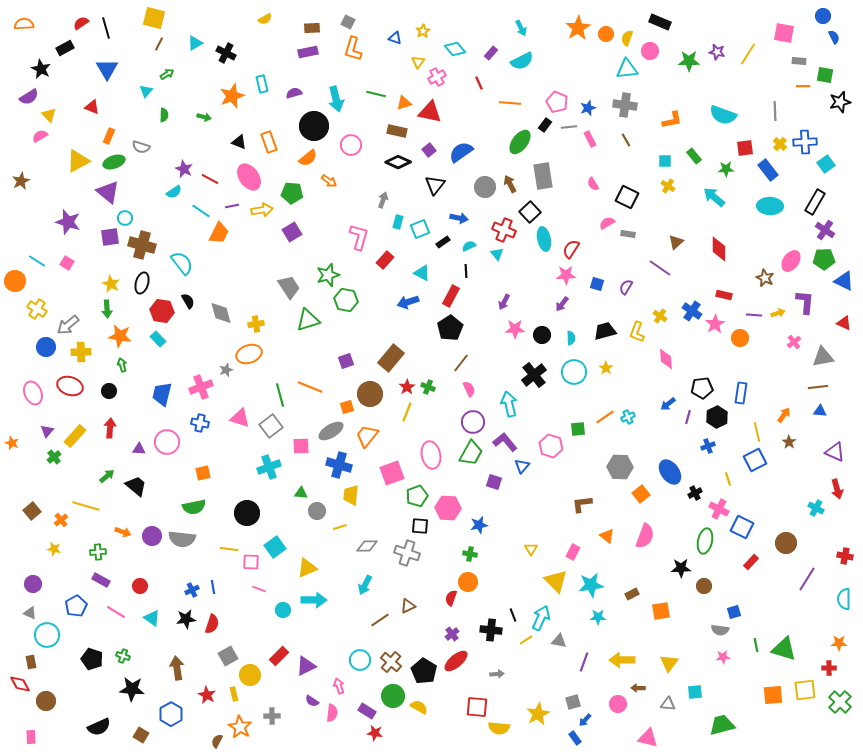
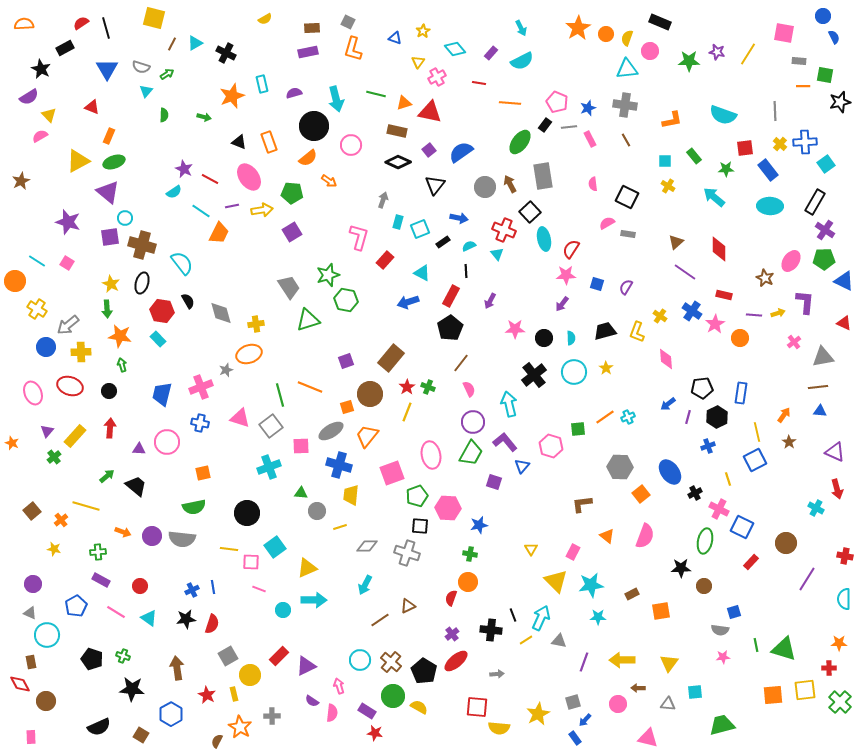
brown line at (159, 44): moved 13 px right
red line at (479, 83): rotated 56 degrees counterclockwise
gray semicircle at (141, 147): moved 80 px up
pink semicircle at (593, 184): rotated 24 degrees clockwise
purple line at (660, 268): moved 25 px right, 4 px down
purple arrow at (504, 302): moved 14 px left, 1 px up
black circle at (542, 335): moved 2 px right, 3 px down
cyan triangle at (152, 618): moved 3 px left
